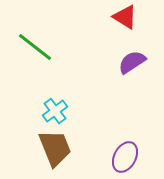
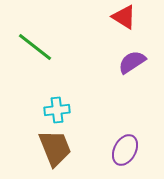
red triangle: moved 1 px left
cyan cross: moved 2 px right, 1 px up; rotated 30 degrees clockwise
purple ellipse: moved 7 px up
